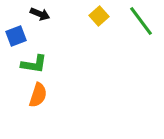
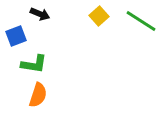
green line: rotated 20 degrees counterclockwise
